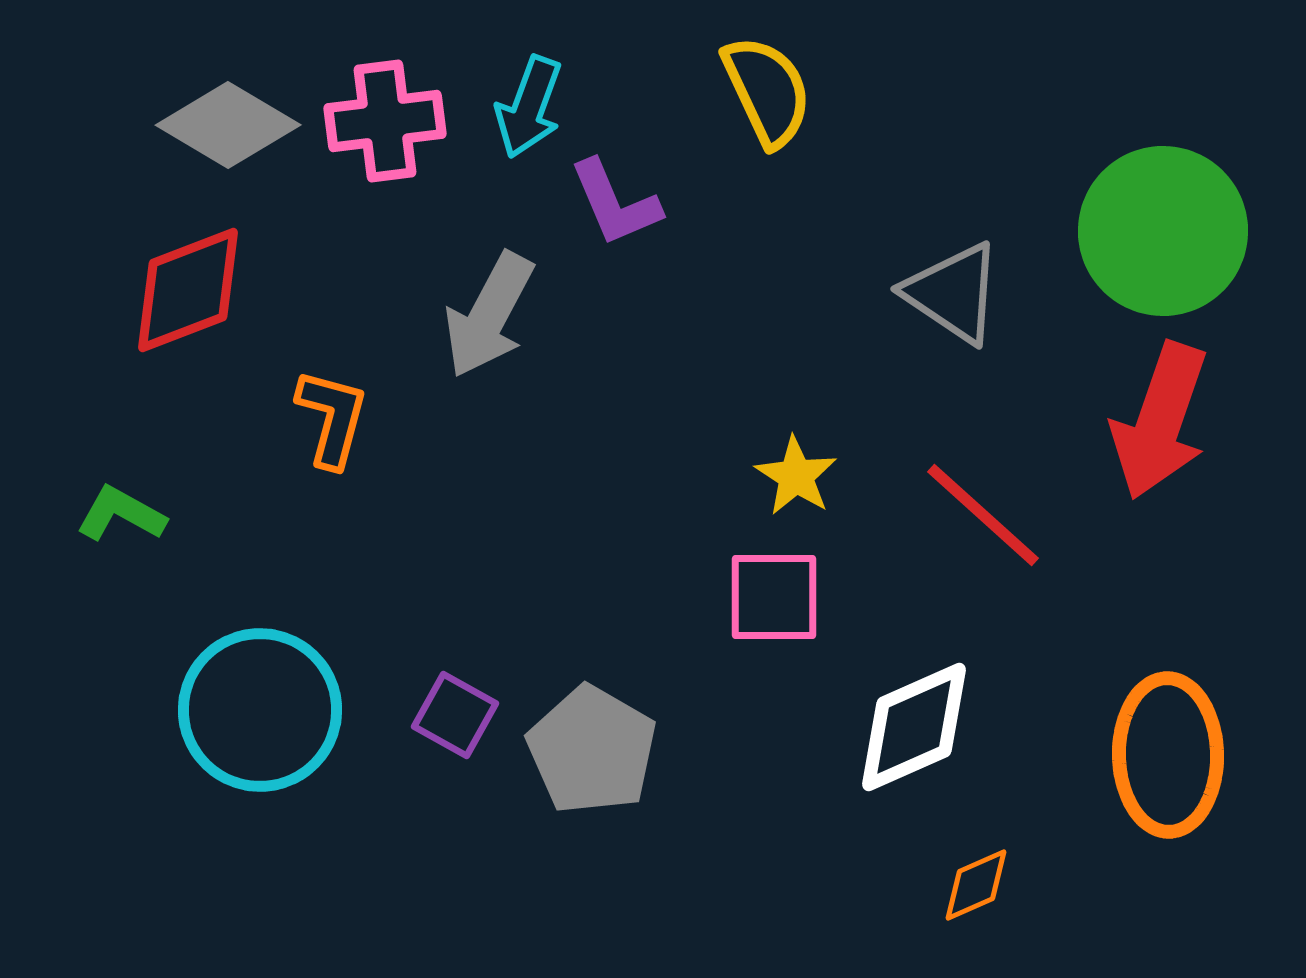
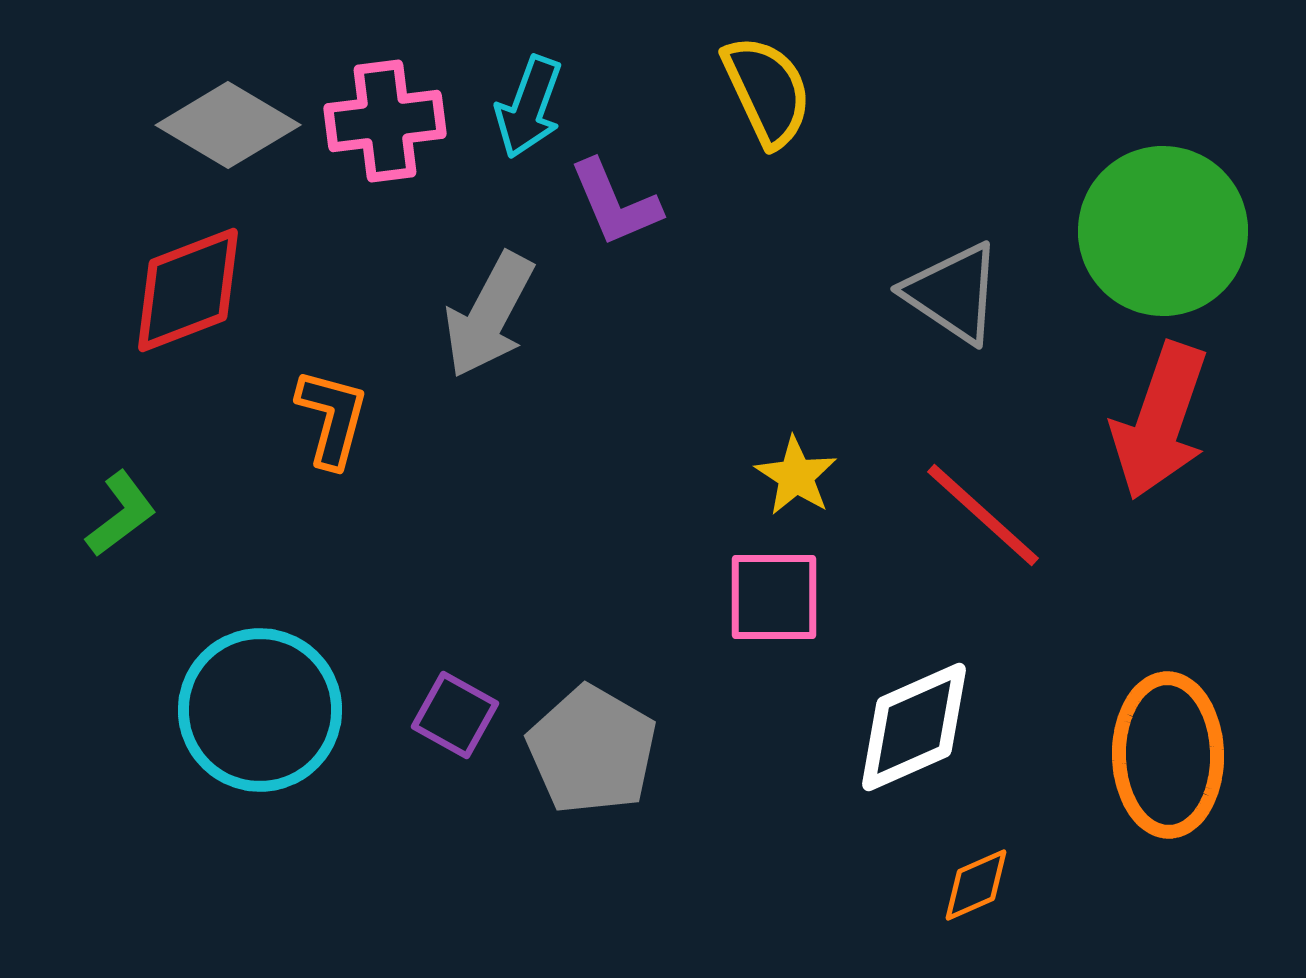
green L-shape: rotated 114 degrees clockwise
